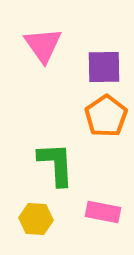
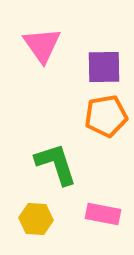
pink triangle: moved 1 px left
orange pentagon: rotated 24 degrees clockwise
green L-shape: rotated 15 degrees counterclockwise
pink rectangle: moved 2 px down
